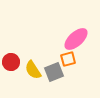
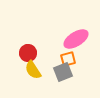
pink ellipse: rotated 10 degrees clockwise
red circle: moved 17 px right, 9 px up
gray square: moved 9 px right
